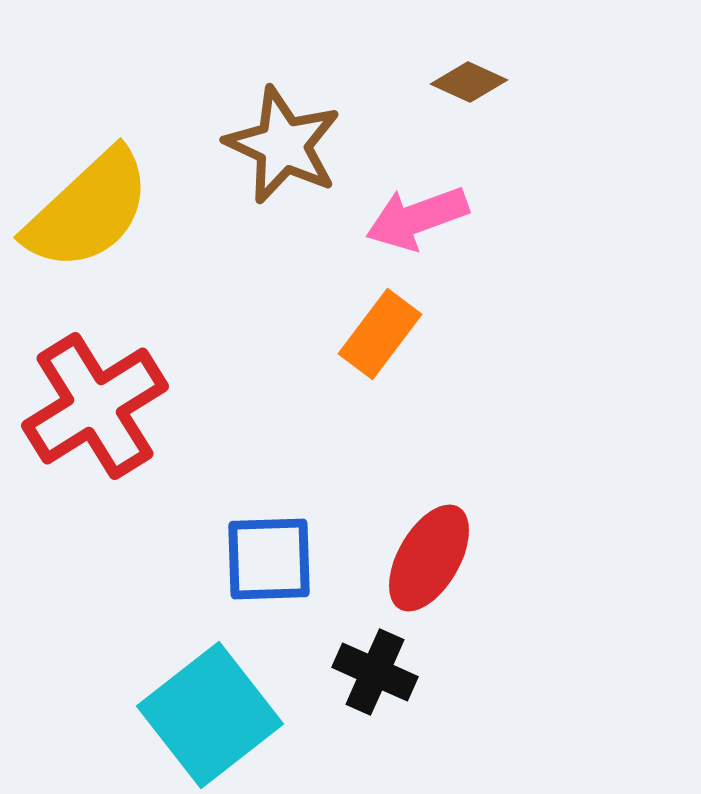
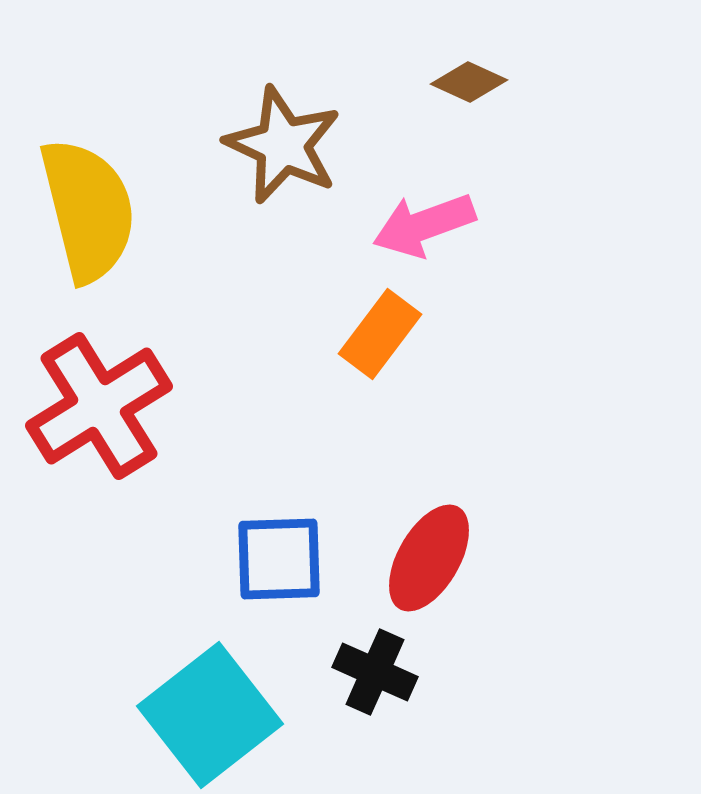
yellow semicircle: rotated 61 degrees counterclockwise
pink arrow: moved 7 px right, 7 px down
red cross: moved 4 px right
blue square: moved 10 px right
